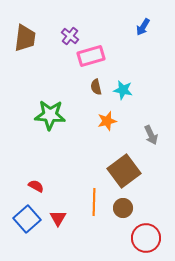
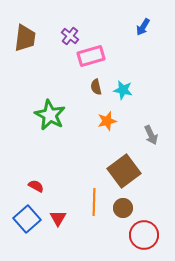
green star: rotated 24 degrees clockwise
red circle: moved 2 px left, 3 px up
